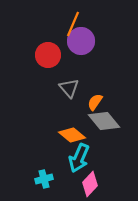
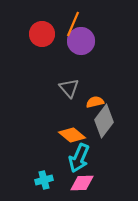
red circle: moved 6 px left, 21 px up
orange semicircle: rotated 42 degrees clockwise
gray diamond: rotated 76 degrees clockwise
cyan cross: moved 1 px down
pink diamond: moved 8 px left, 1 px up; rotated 45 degrees clockwise
